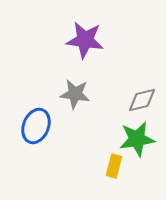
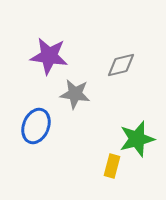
purple star: moved 36 px left, 16 px down
gray diamond: moved 21 px left, 35 px up
green star: rotated 6 degrees counterclockwise
yellow rectangle: moved 2 px left
